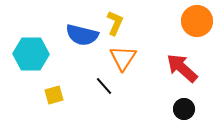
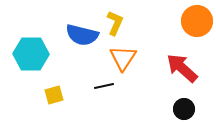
black line: rotated 60 degrees counterclockwise
